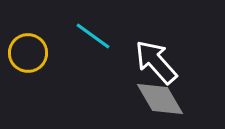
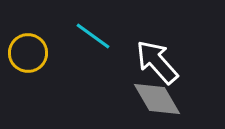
white arrow: moved 1 px right
gray diamond: moved 3 px left
